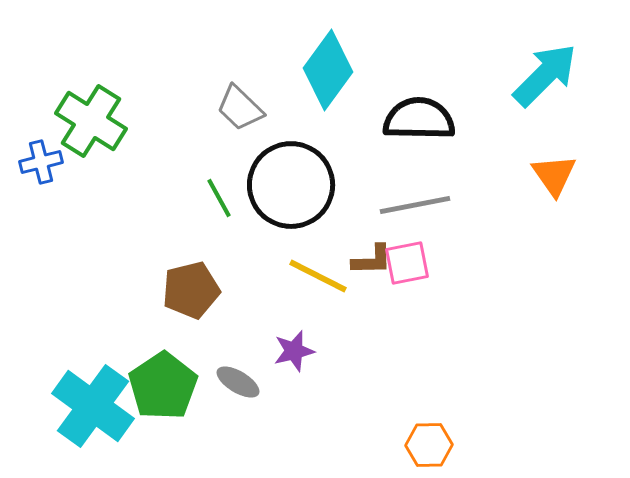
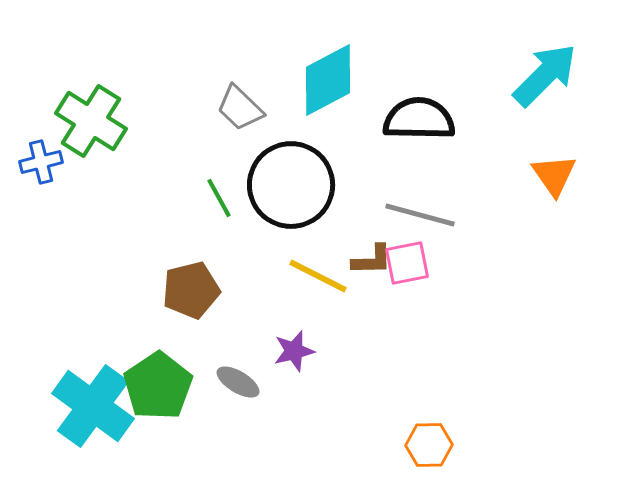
cyan diamond: moved 10 px down; rotated 26 degrees clockwise
gray line: moved 5 px right, 10 px down; rotated 26 degrees clockwise
green pentagon: moved 5 px left
